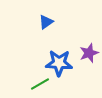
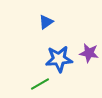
purple star: rotated 30 degrees clockwise
blue star: moved 4 px up; rotated 8 degrees counterclockwise
